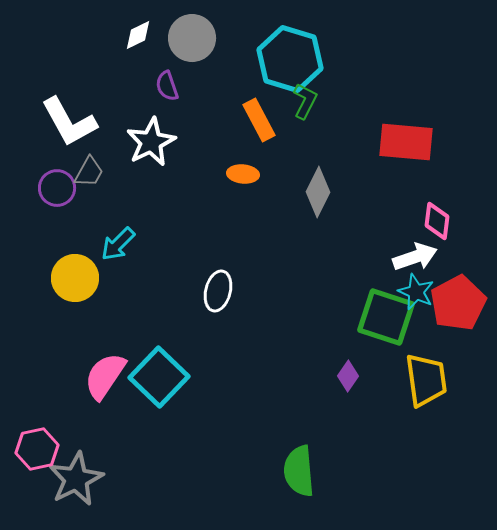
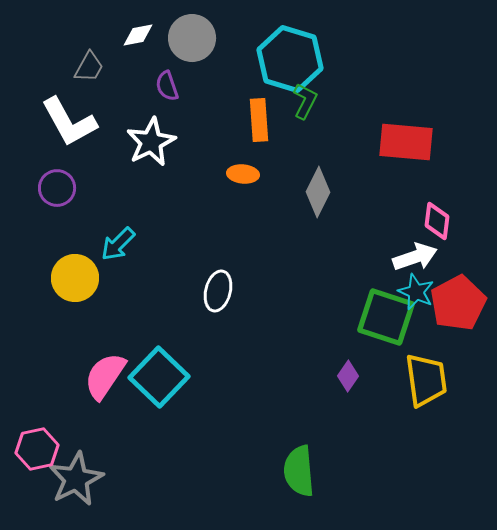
white diamond: rotated 16 degrees clockwise
orange rectangle: rotated 24 degrees clockwise
gray trapezoid: moved 105 px up
